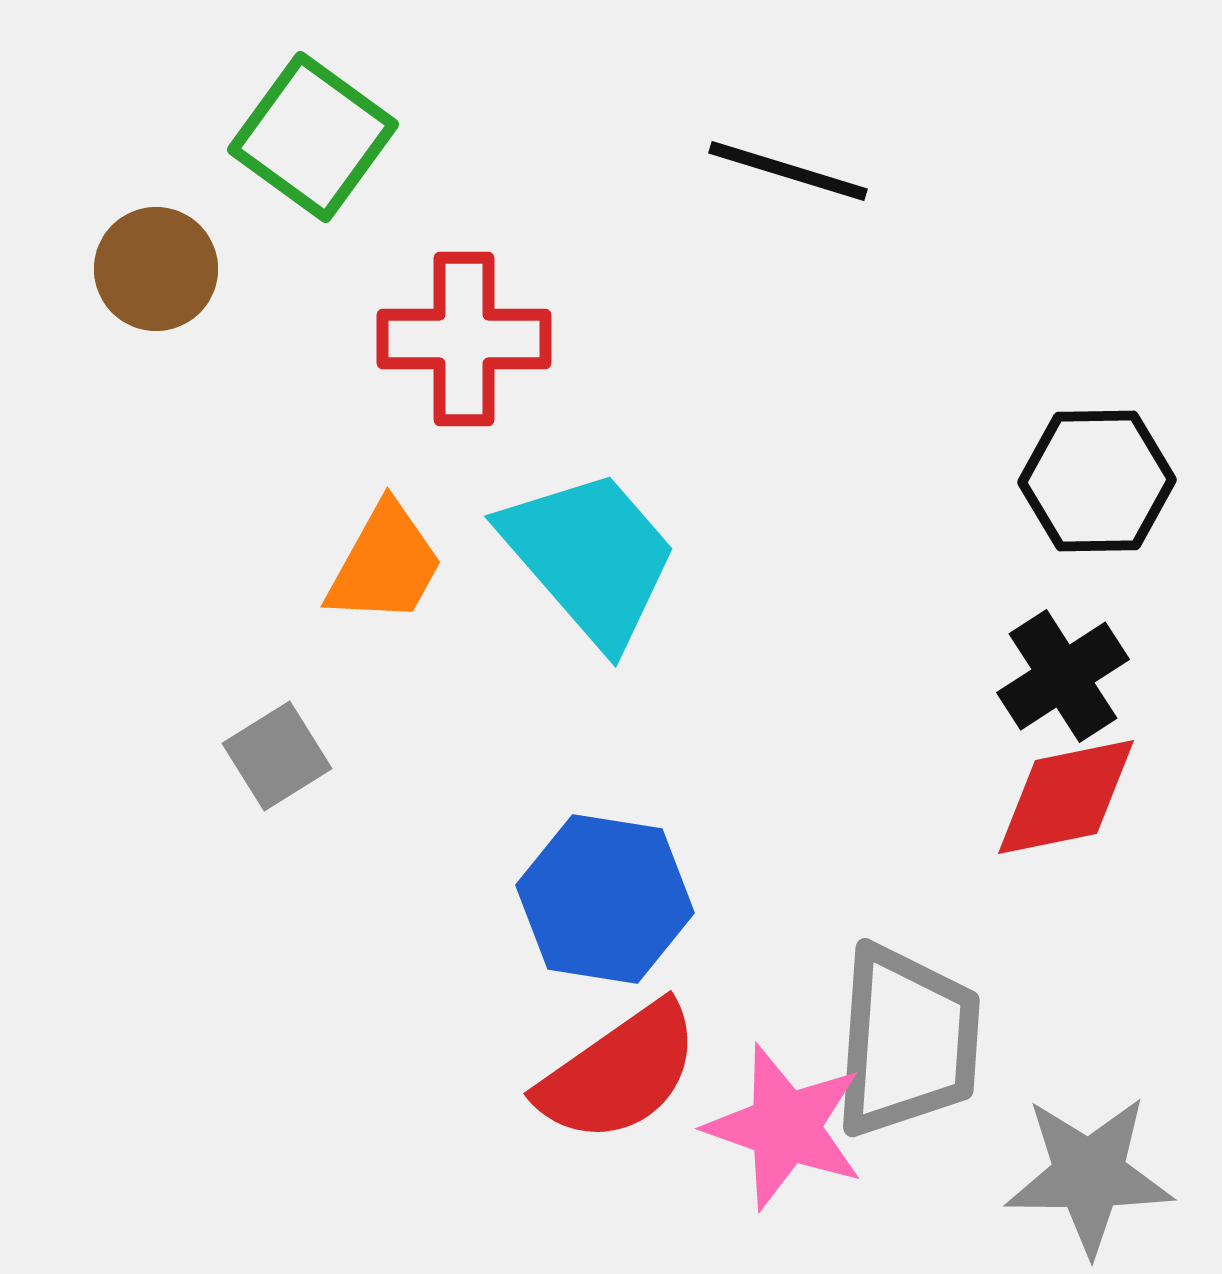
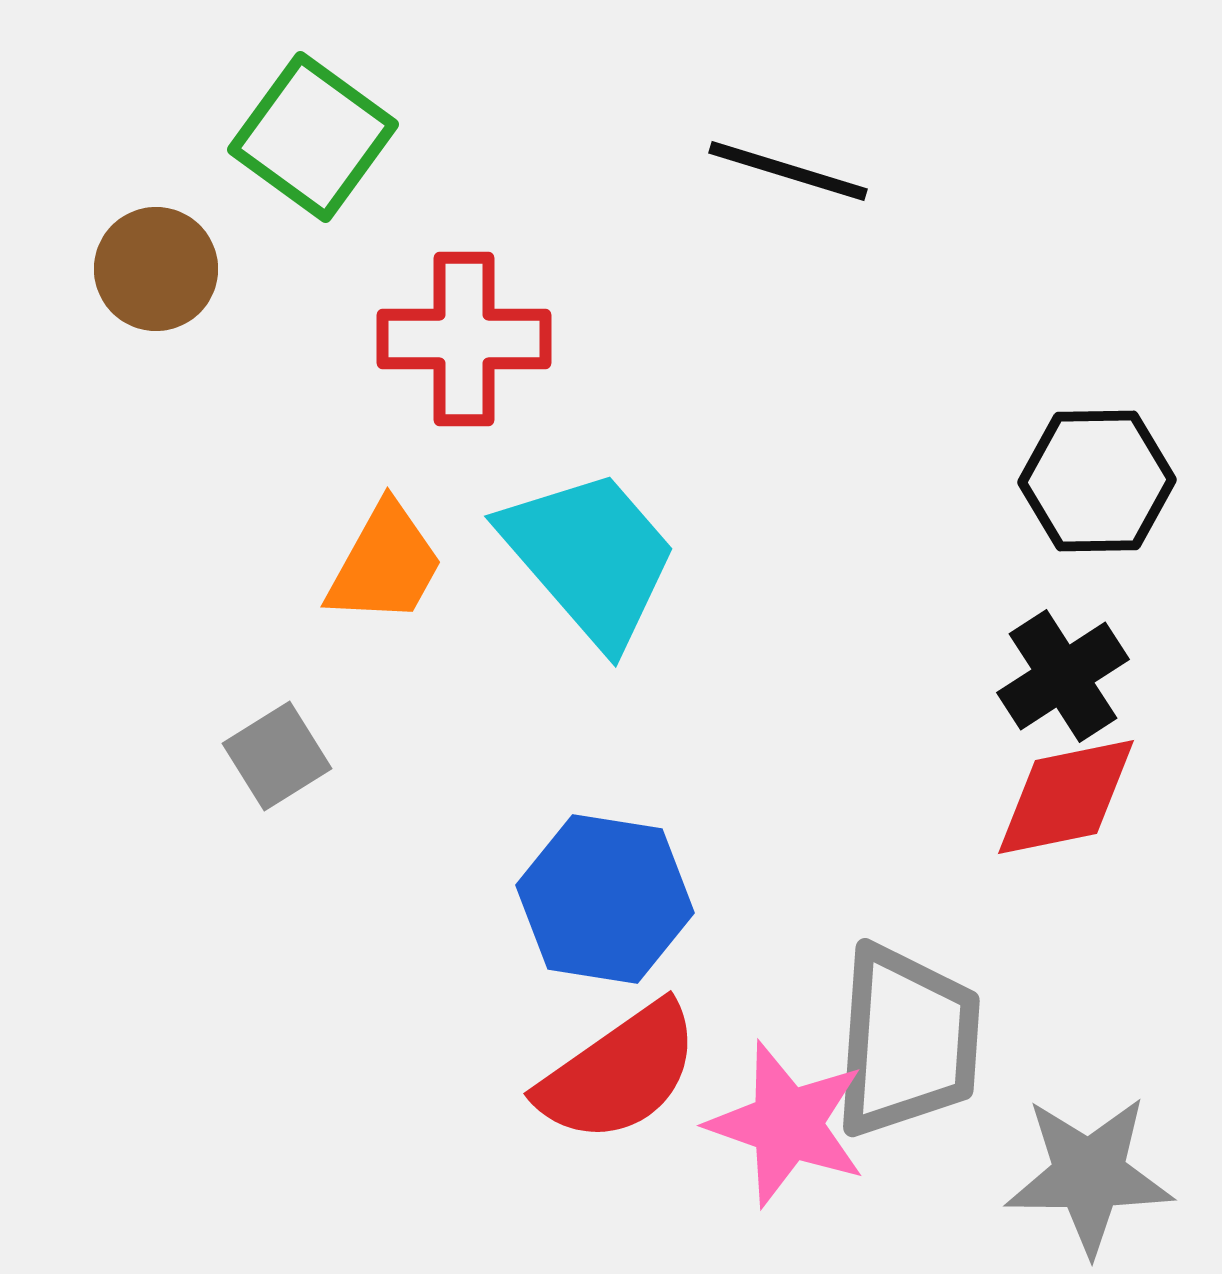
pink star: moved 2 px right, 3 px up
